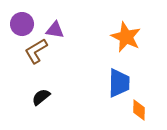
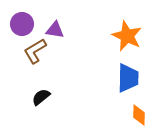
orange star: moved 1 px right, 1 px up
brown L-shape: moved 1 px left
blue trapezoid: moved 9 px right, 5 px up
orange diamond: moved 5 px down
